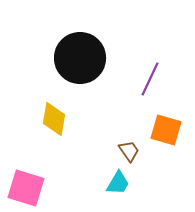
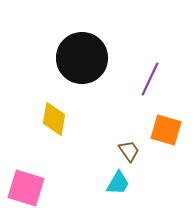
black circle: moved 2 px right
